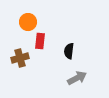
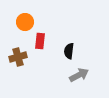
orange circle: moved 3 px left
brown cross: moved 2 px left, 1 px up
gray arrow: moved 2 px right, 3 px up
